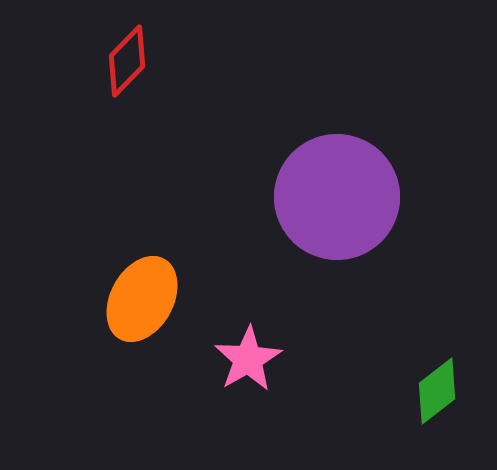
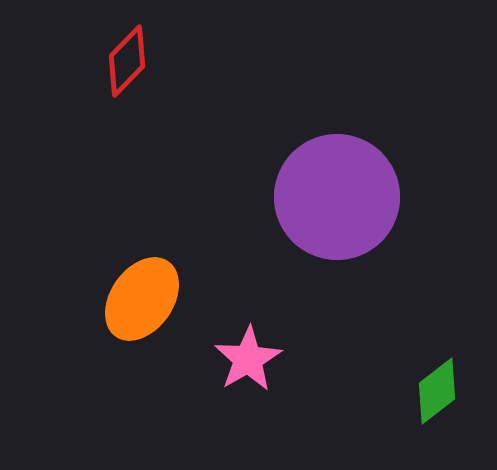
orange ellipse: rotated 6 degrees clockwise
